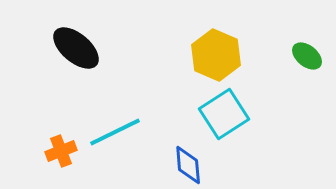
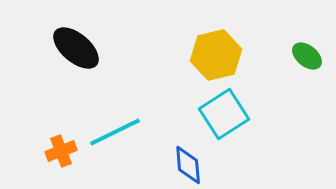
yellow hexagon: rotated 24 degrees clockwise
